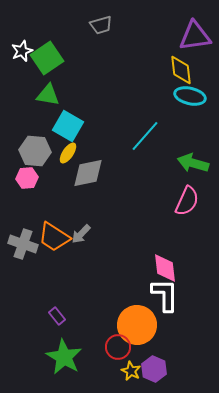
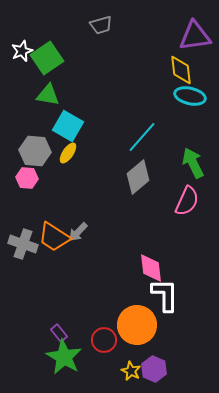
cyan line: moved 3 px left, 1 px down
green arrow: rotated 48 degrees clockwise
gray diamond: moved 50 px right, 4 px down; rotated 28 degrees counterclockwise
pink hexagon: rotated 10 degrees clockwise
gray arrow: moved 3 px left, 2 px up
pink diamond: moved 14 px left
purple rectangle: moved 2 px right, 17 px down
red circle: moved 14 px left, 7 px up
